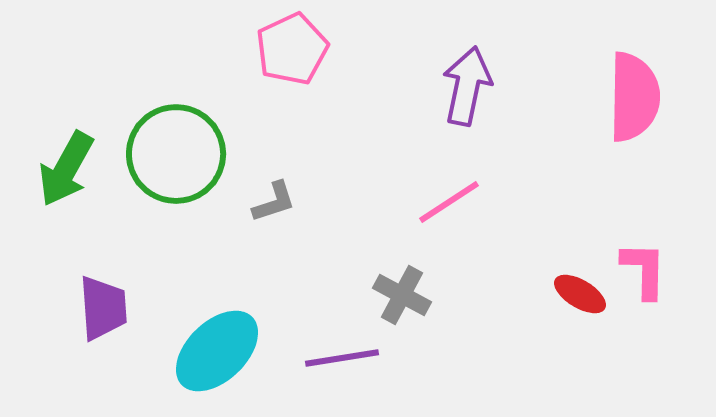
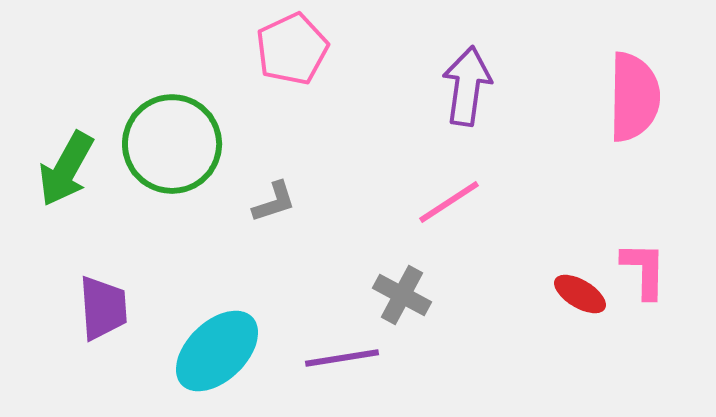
purple arrow: rotated 4 degrees counterclockwise
green circle: moved 4 px left, 10 px up
